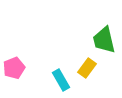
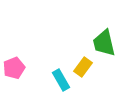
green trapezoid: moved 3 px down
yellow rectangle: moved 4 px left, 1 px up
